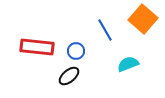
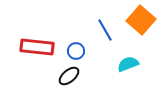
orange square: moved 2 px left, 1 px down
